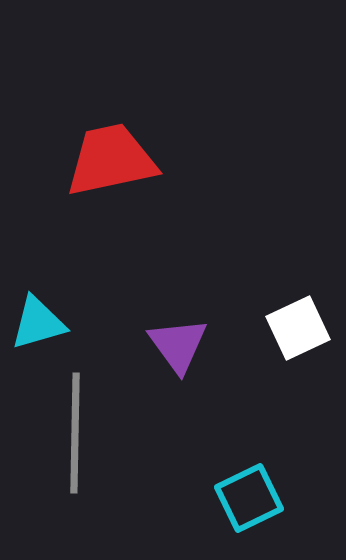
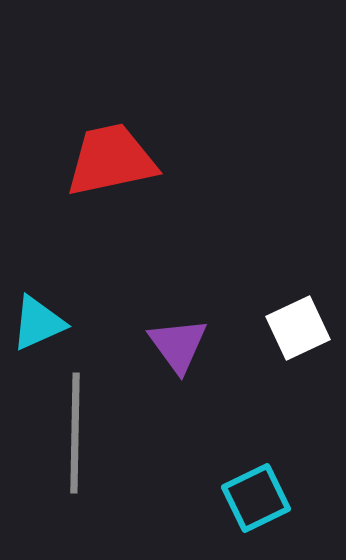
cyan triangle: rotated 8 degrees counterclockwise
cyan square: moved 7 px right
